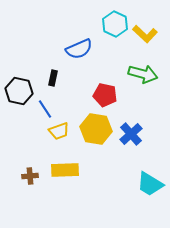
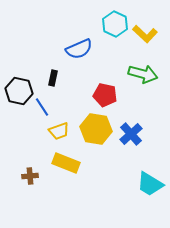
blue line: moved 3 px left, 2 px up
yellow rectangle: moved 1 px right, 7 px up; rotated 24 degrees clockwise
